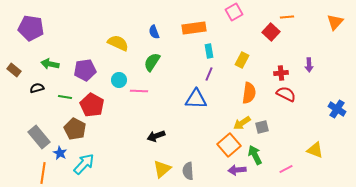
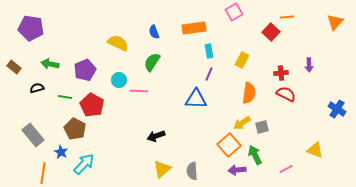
brown rectangle at (14, 70): moved 3 px up
purple pentagon at (85, 70): rotated 15 degrees counterclockwise
gray rectangle at (39, 137): moved 6 px left, 2 px up
blue star at (60, 153): moved 1 px right, 1 px up
gray semicircle at (188, 171): moved 4 px right
